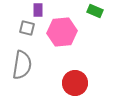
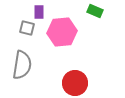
purple rectangle: moved 1 px right, 2 px down
